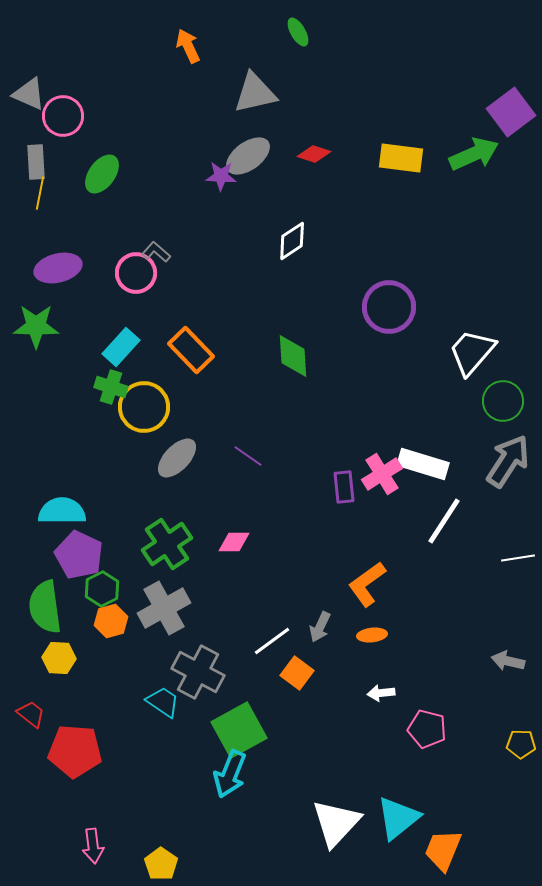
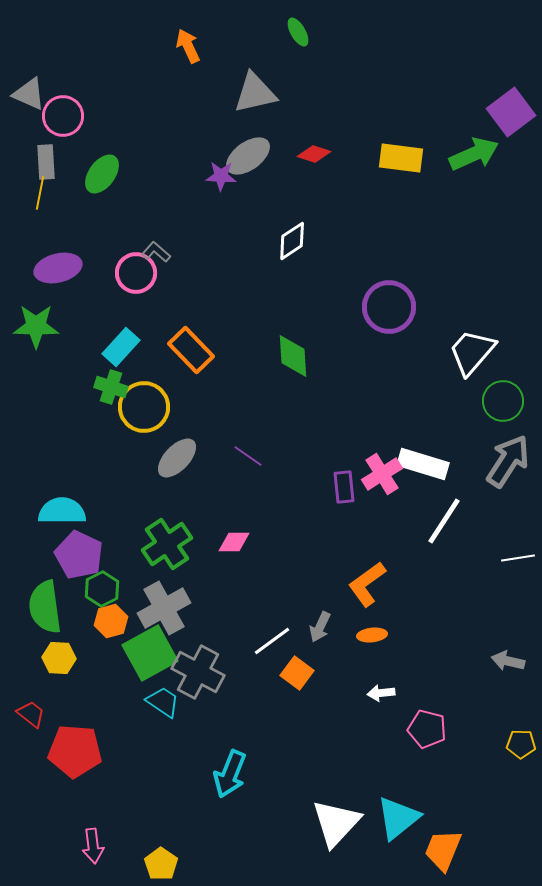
gray rectangle at (36, 162): moved 10 px right
green square at (239, 730): moved 89 px left, 77 px up
